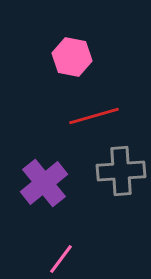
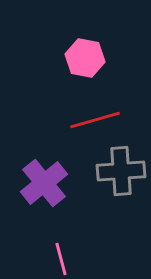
pink hexagon: moved 13 px right, 1 px down
red line: moved 1 px right, 4 px down
pink line: rotated 52 degrees counterclockwise
